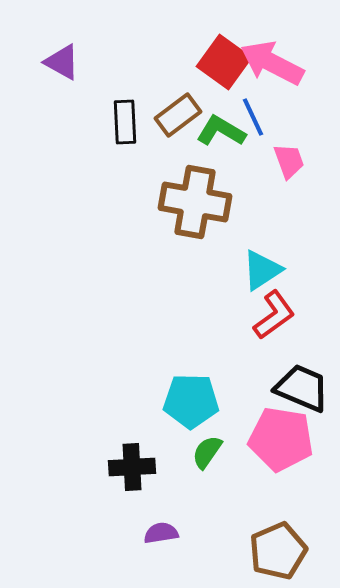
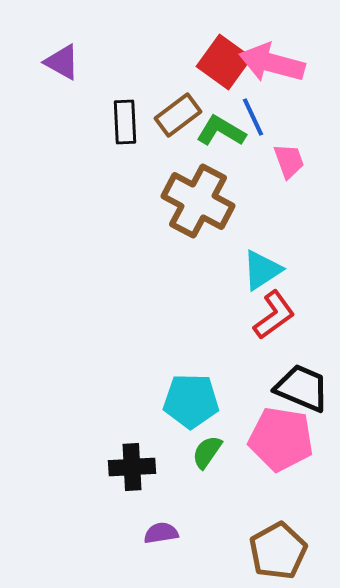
pink arrow: rotated 12 degrees counterclockwise
brown cross: moved 3 px right, 1 px up; rotated 18 degrees clockwise
brown pentagon: rotated 6 degrees counterclockwise
